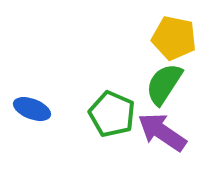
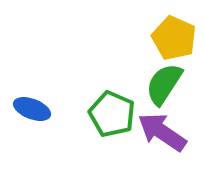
yellow pentagon: rotated 12 degrees clockwise
